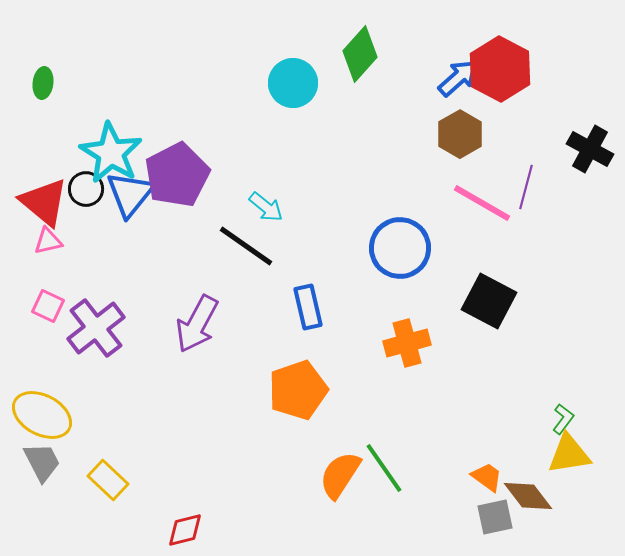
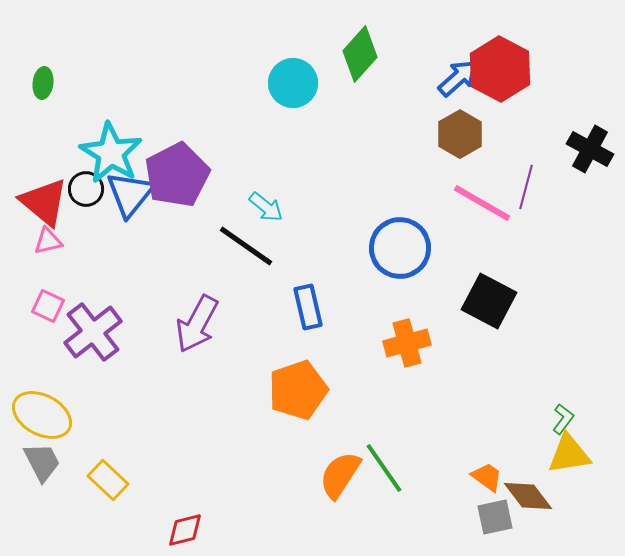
purple cross: moved 3 px left, 4 px down
